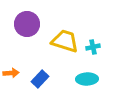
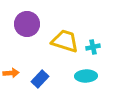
cyan ellipse: moved 1 px left, 3 px up
